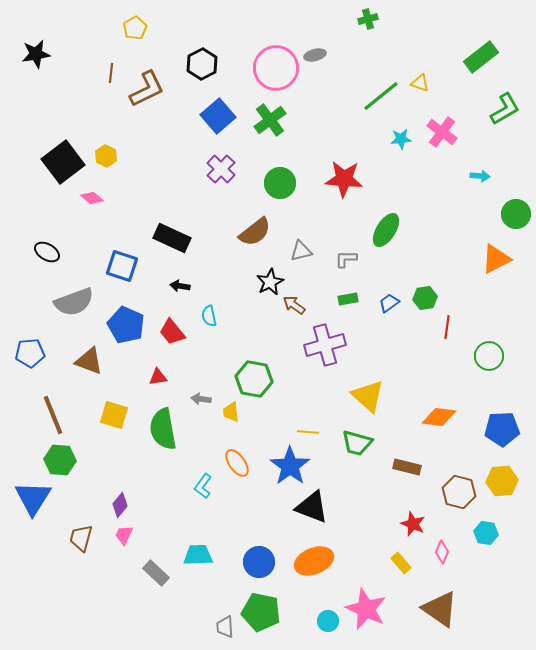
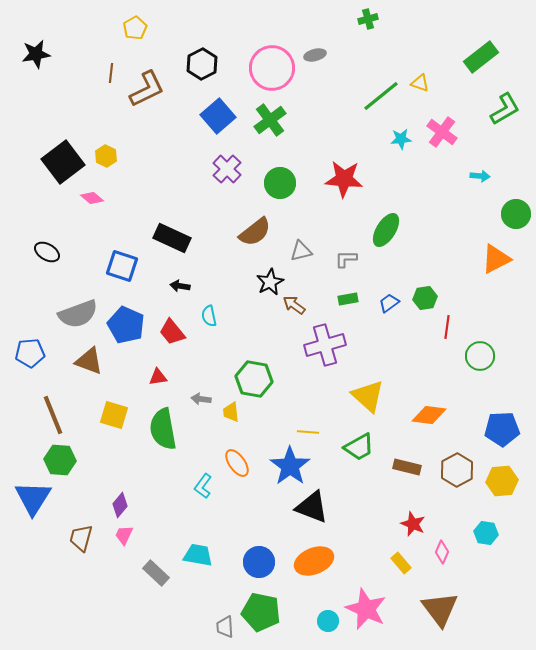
pink circle at (276, 68): moved 4 px left
purple cross at (221, 169): moved 6 px right
gray semicircle at (74, 302): moved 4 px right, 12 px down
green circle at (489, 356): moved 9 px left
orange diamond at (439, 417): moved 10 px left, 2 px up
green trapezoid at (357, 443): moved 2 px right, 4 px down; rotated 44 degrees counterclockwise
brown hexagon at (459, 492): moved 2 px left, 22 px up; rotated 16 degrees clockwise
cyan trapezoid at (198, 555): rotated 12 degrees clockwise
brown triangle at (440, 609): rotated 18 degrees clockwise
